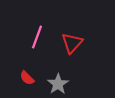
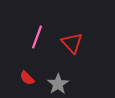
red triangle: rotated 25 degrees counterclockwise
